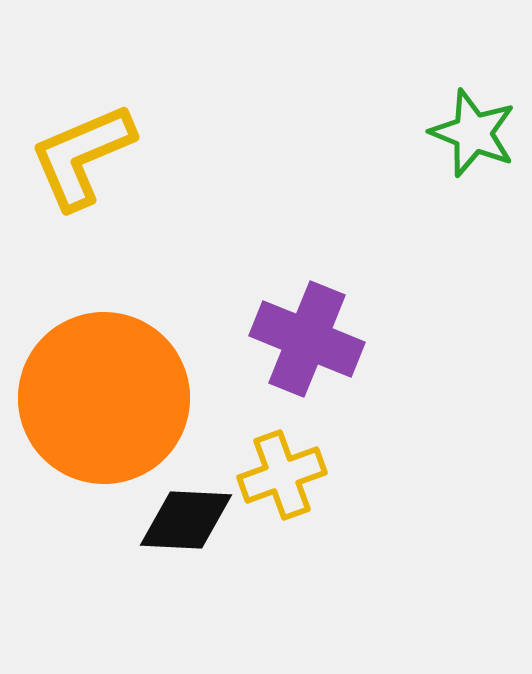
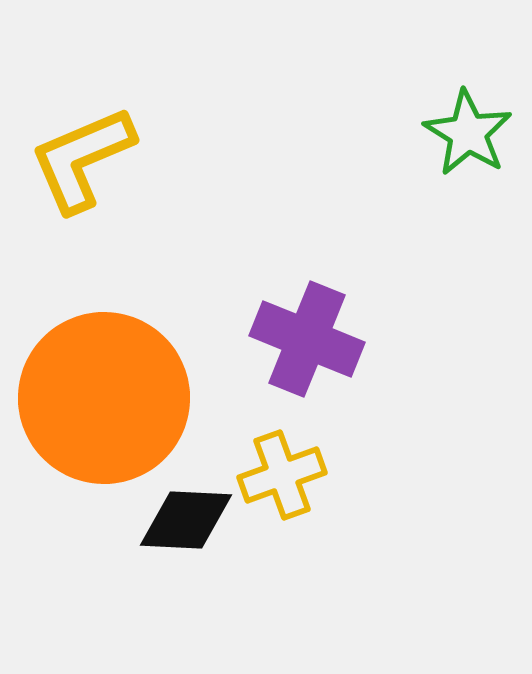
green star: moved 5 px left; rotated 10 degrees clockwise
yellow L-shape: moved 3 px down
